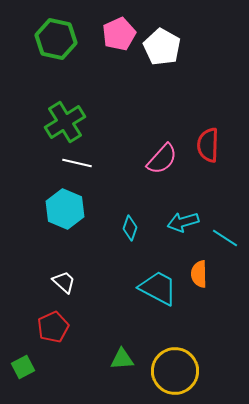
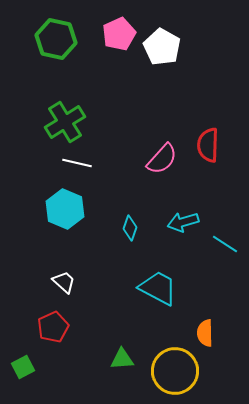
cyan line: moved 6 px down
orange semicircle: moved 6 px right, 59 px down
